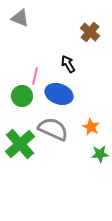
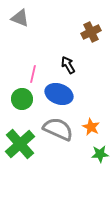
brown cross: moved 1 px right; rotated 24 degrees clockwise
black arrow: moved 1 px down
pink line: moved 2 px left, 2 px up
green circle: moved 3 px down
gray semicircle: moved 5 px right
